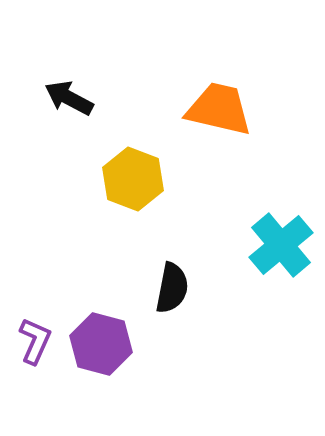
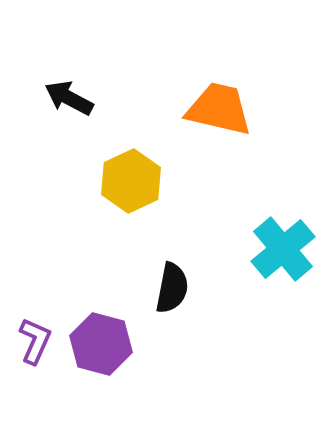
yellow hexagon: moved 2 px left, 2 px down; rotated 14 degrees clockwise
cyan cross: moved 2 px right, 4 px down
